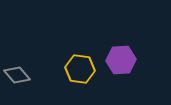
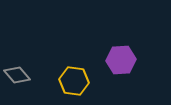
yellow hexagon: moved 6 px left, 12 px down
